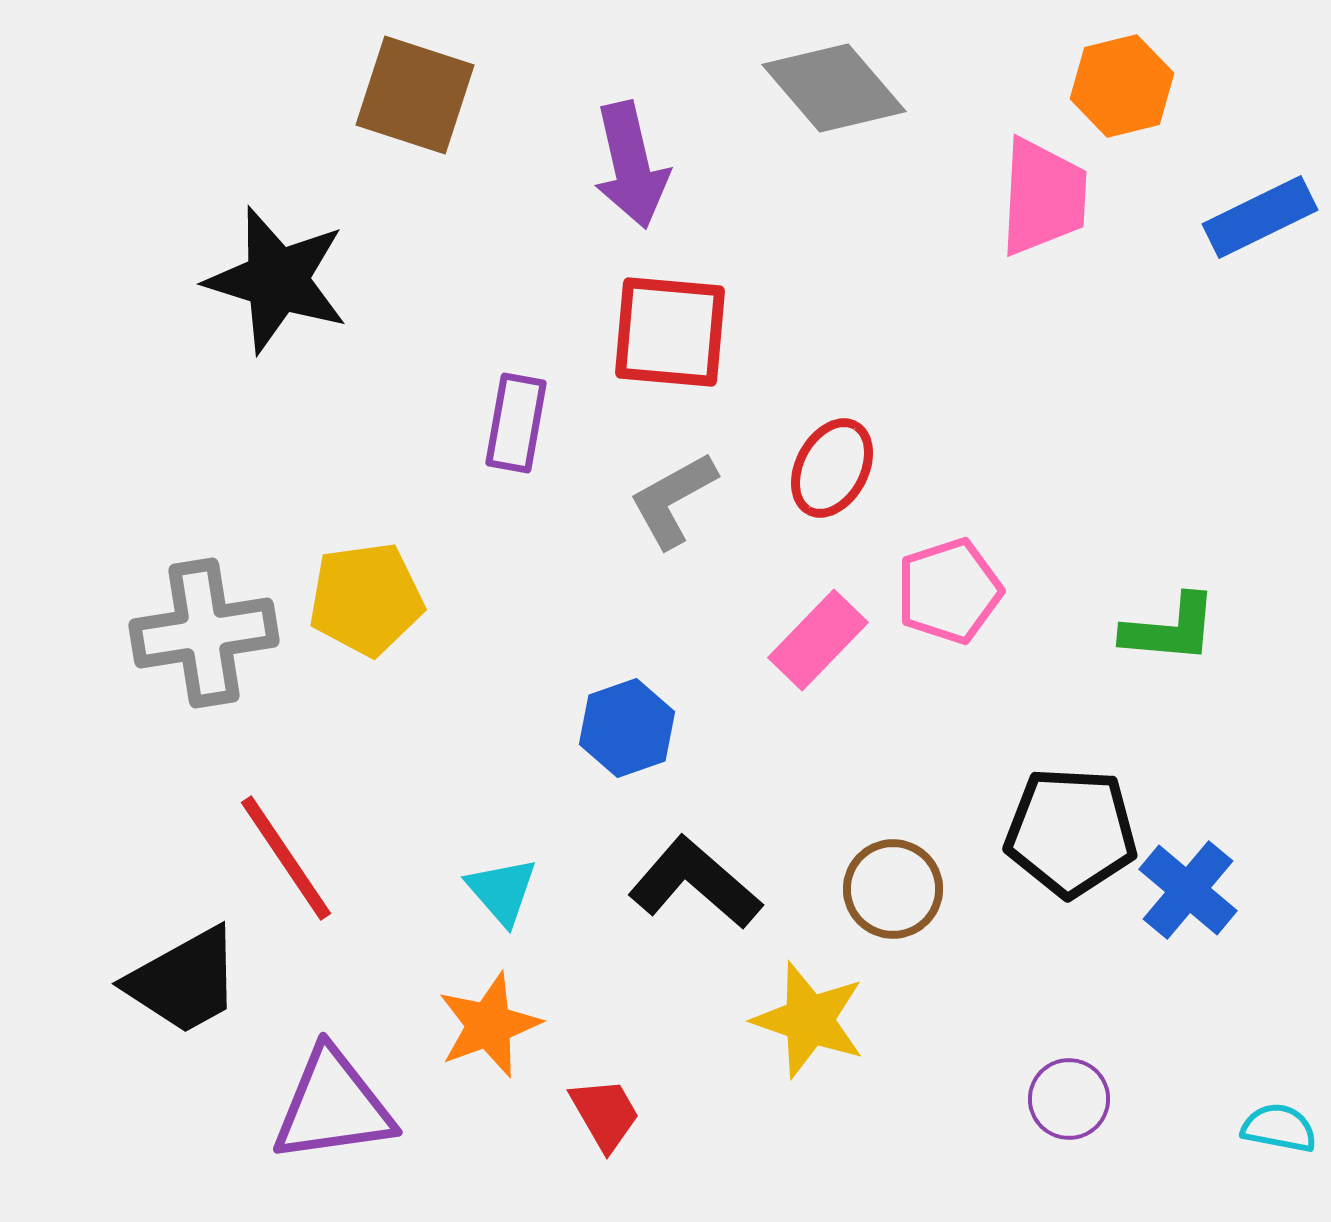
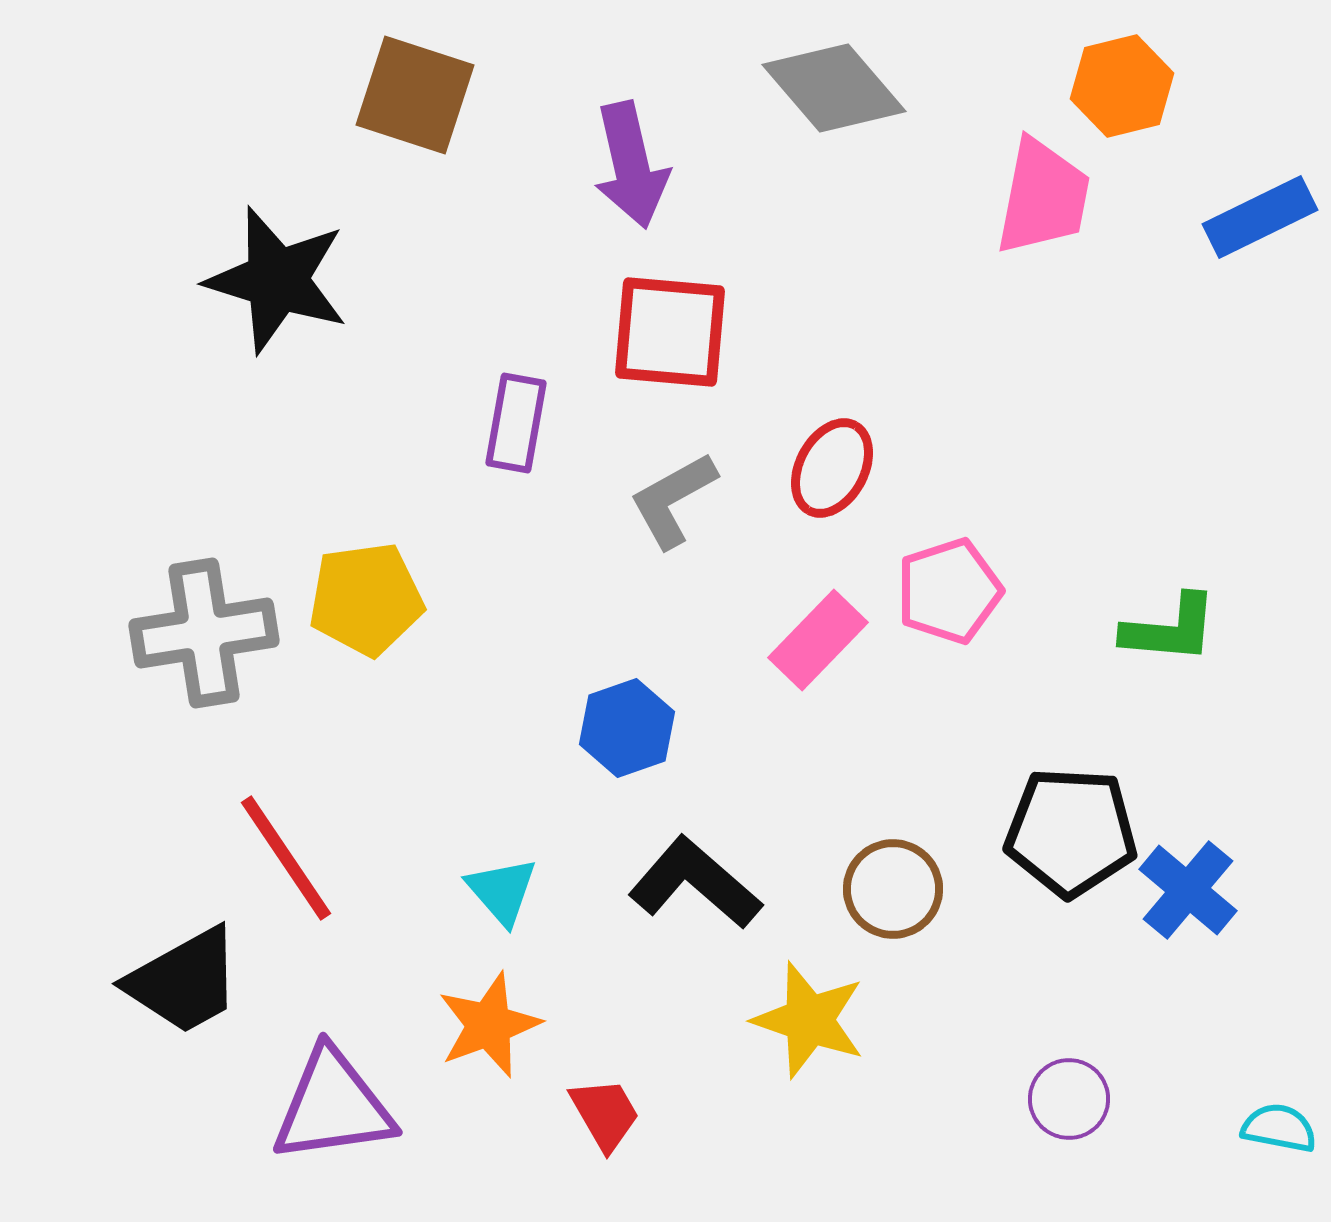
pink trapezoid: rotated 8 degrees clockwise
